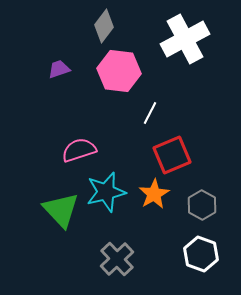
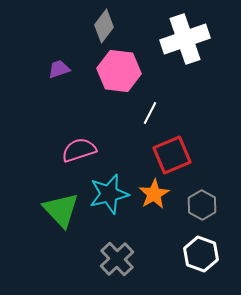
white cross: rotated 9 degrees clockwise
cyan star: moved 3 px right, 2 px down
